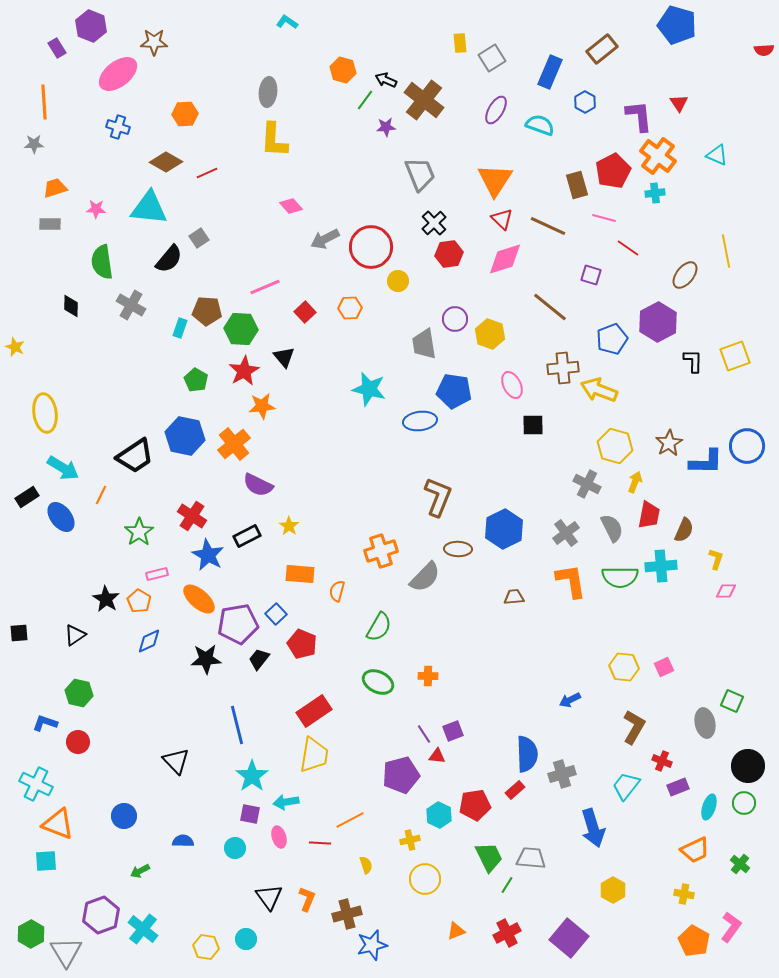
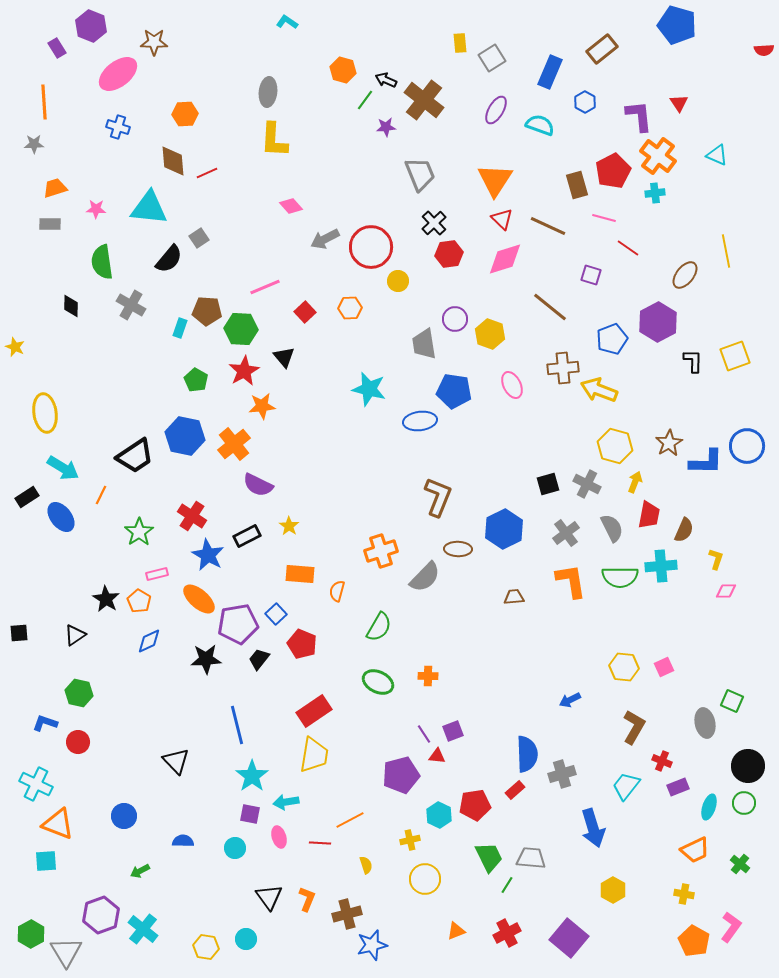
brown diamond at (166, 162): moved 7 px right, 1 px up; rotated 56 degrees clockwise
black square at (533, 425): moved 15 px right, 59 px down; rotated 15 degrees counterclockwise
